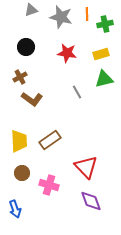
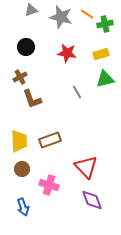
orange line: rotated 56 degrees counterclockwise
green triangle: moved 1 px right
brown L-shape: rotated 35 degrees clockwise
brown rectangle: rotated 15 degrees clockwise
brown circle: moved 4 px up
purple diamond: moved 1 px right, 1 px up
blue arrow: moved 8 px right, 2 px up
